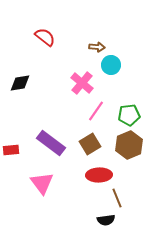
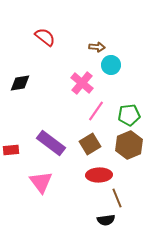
pink triangle: moved 1 px left, 1 px up
